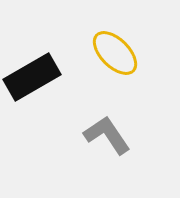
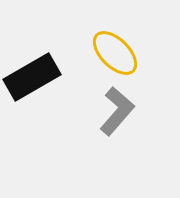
gray L-shape: moved 10 px right, 24 px up; rotated 75 degrees clockwise
